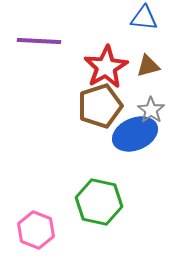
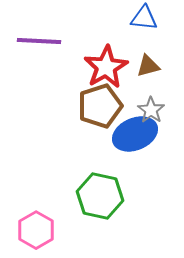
green hexagon: moved 1 px right, 6 px up
pink hexagon: rotated 9 degrees clockwise
